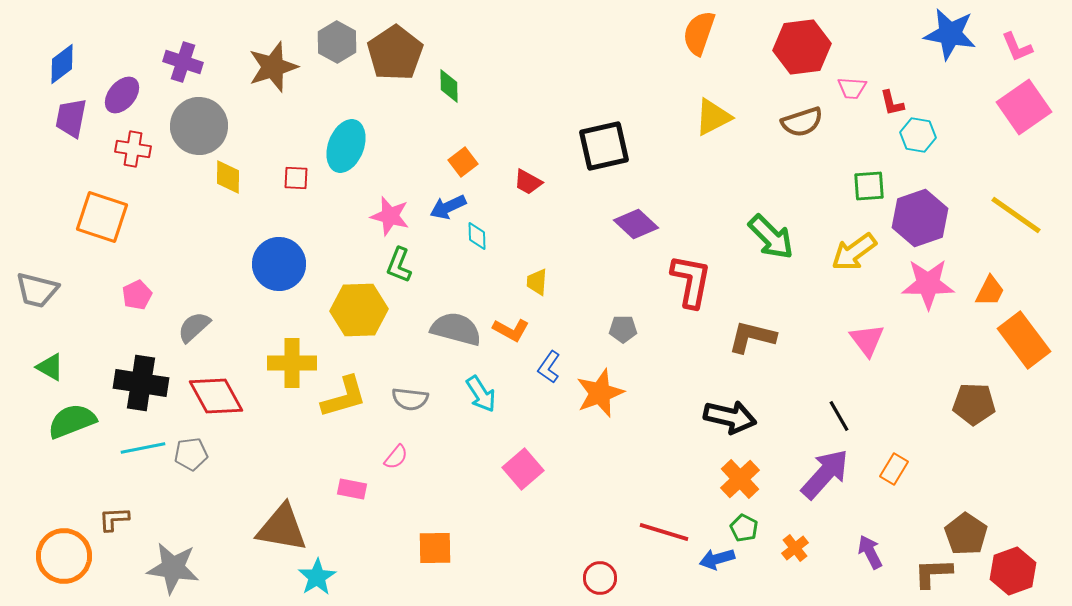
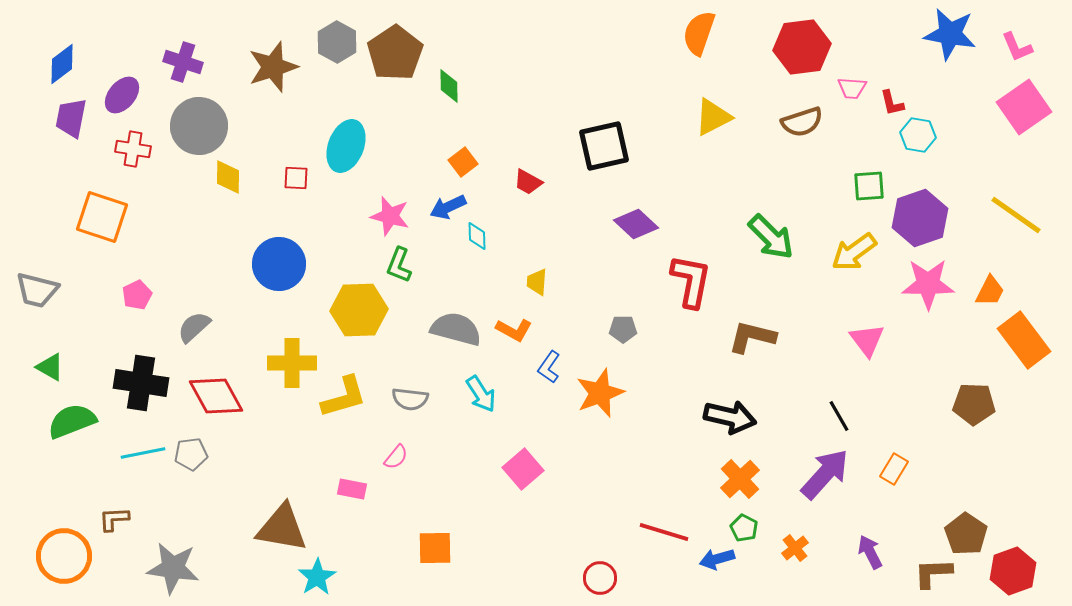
orange L-shape at (511, 330): moved 3 px right
cyan line at (143, 448): moved 5 px down
